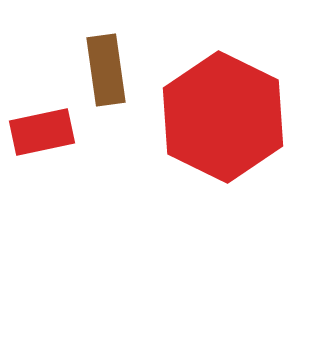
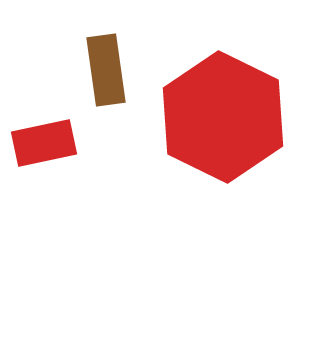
red rectangle: moved 2 px right, 11 px down
